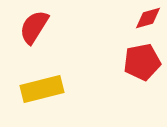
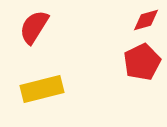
red diamond: moved 2 px left, 2 px down
red pentagon: rotated 15 degrees counterclockwise
